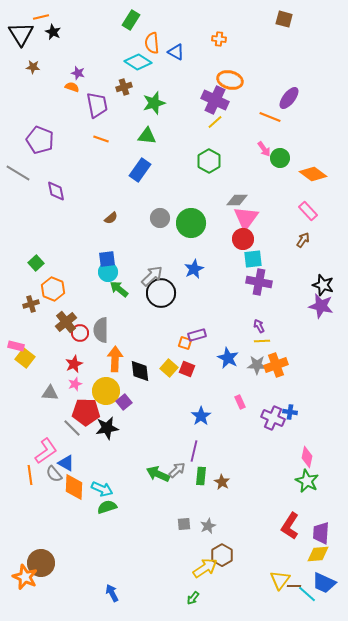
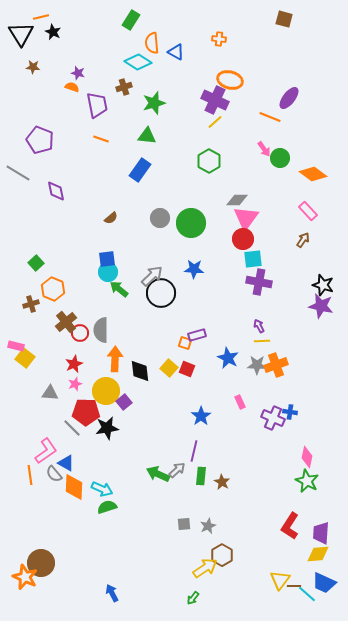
blue star at (194, 269): rotated 30 degrees clockwise
